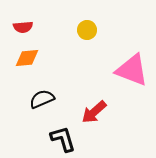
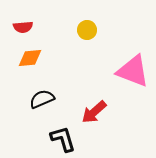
orange diamond: moved 3 px right
pink triangle: moved 1 px right, 1 px down
